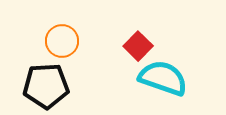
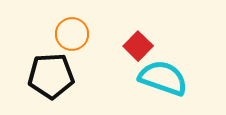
orange circle: moved 10 px right, 7 px up
black pentagon: moved 5 px right, 10 px up
